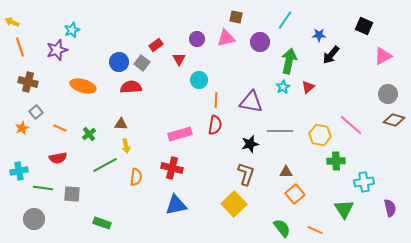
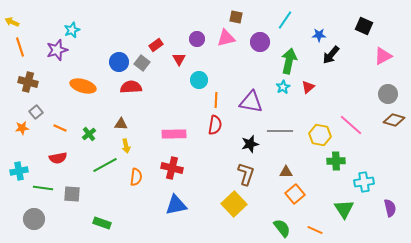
orange star at (22, 128): rotated 16 degrees clockwise
pink rectangle at (180, 134): moved 6 px left; rotated 15 degrees clockwise
